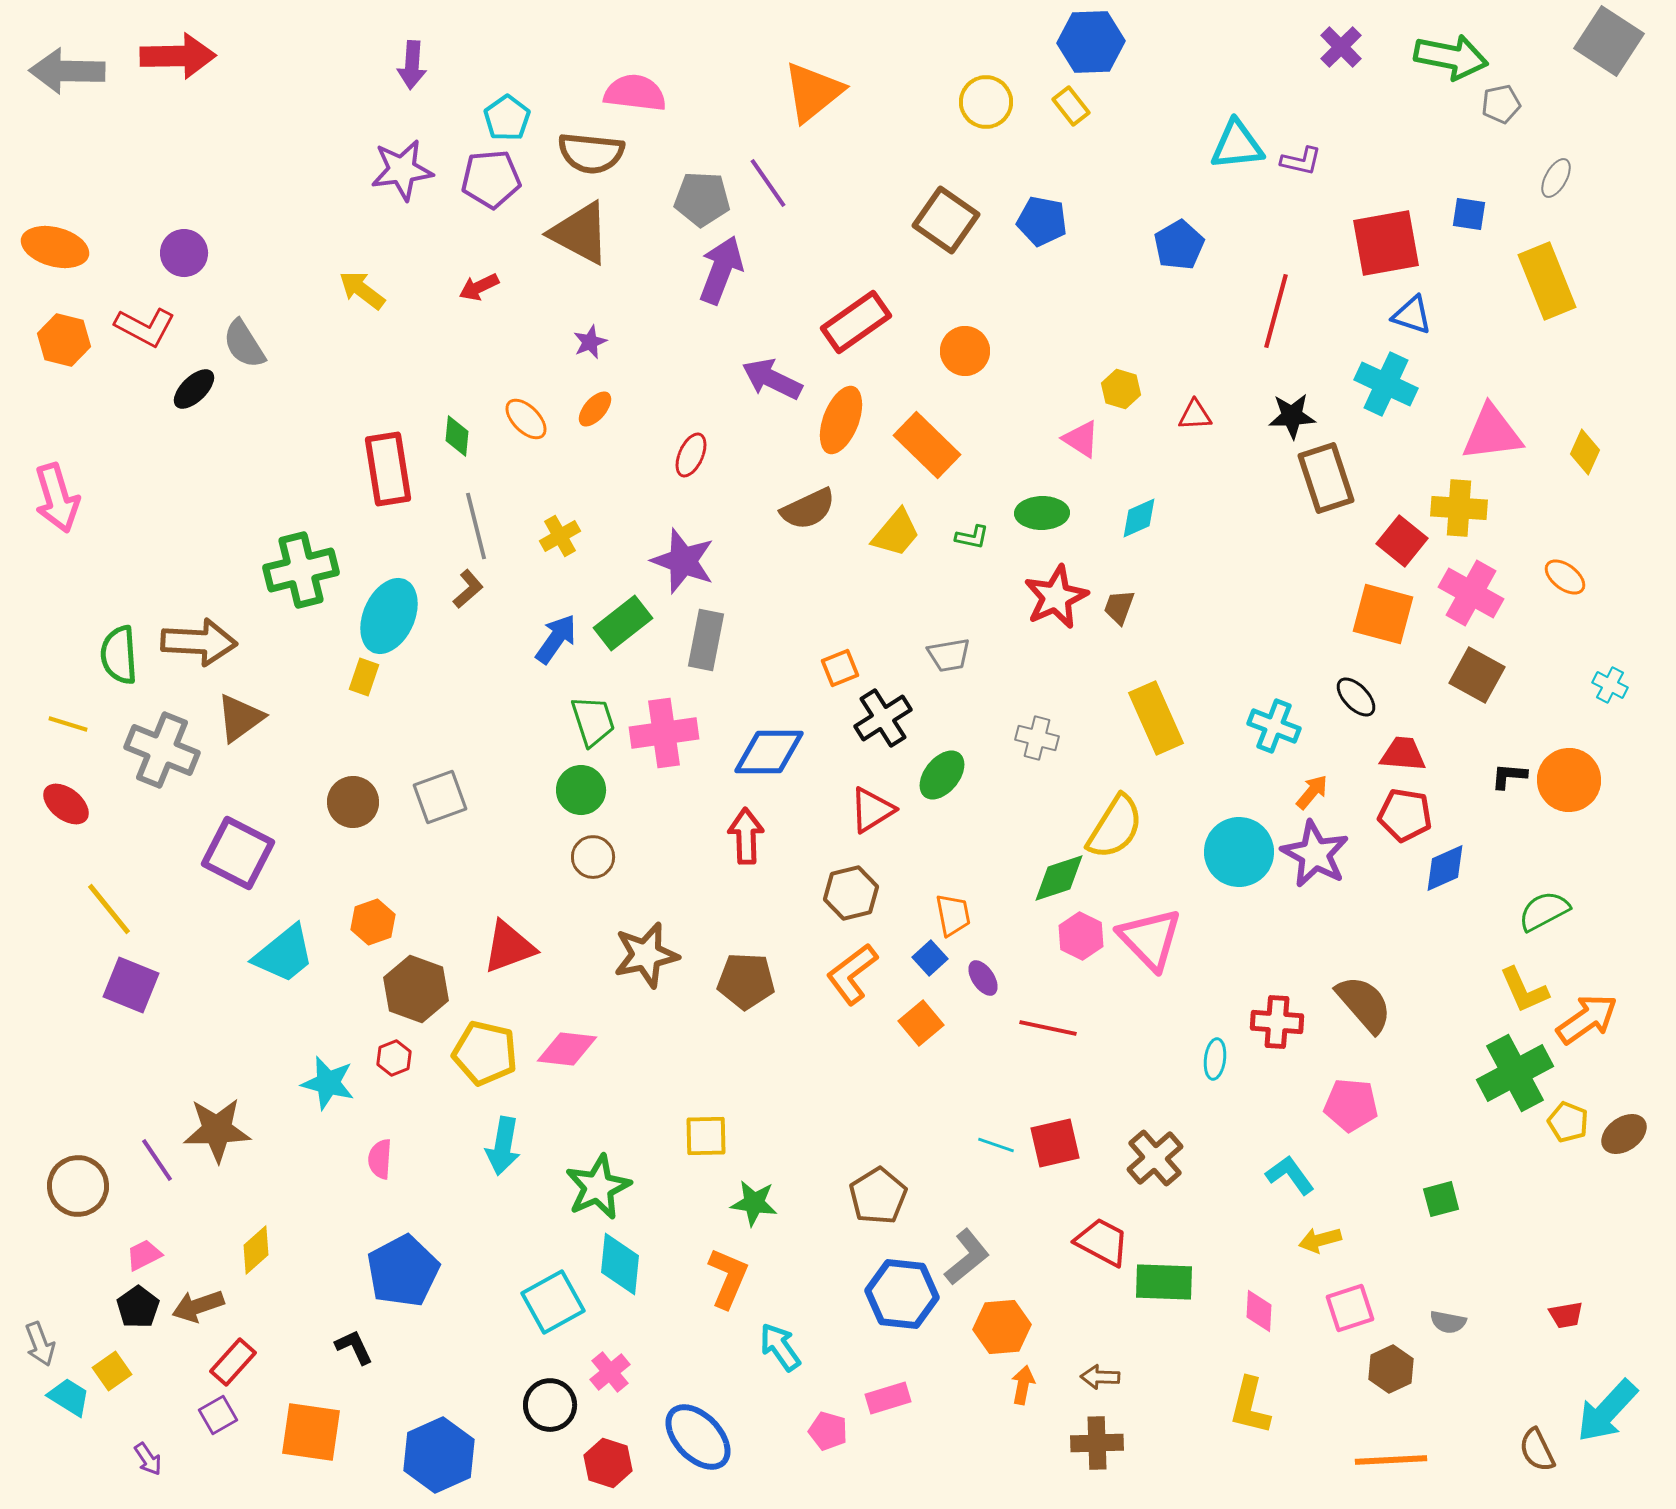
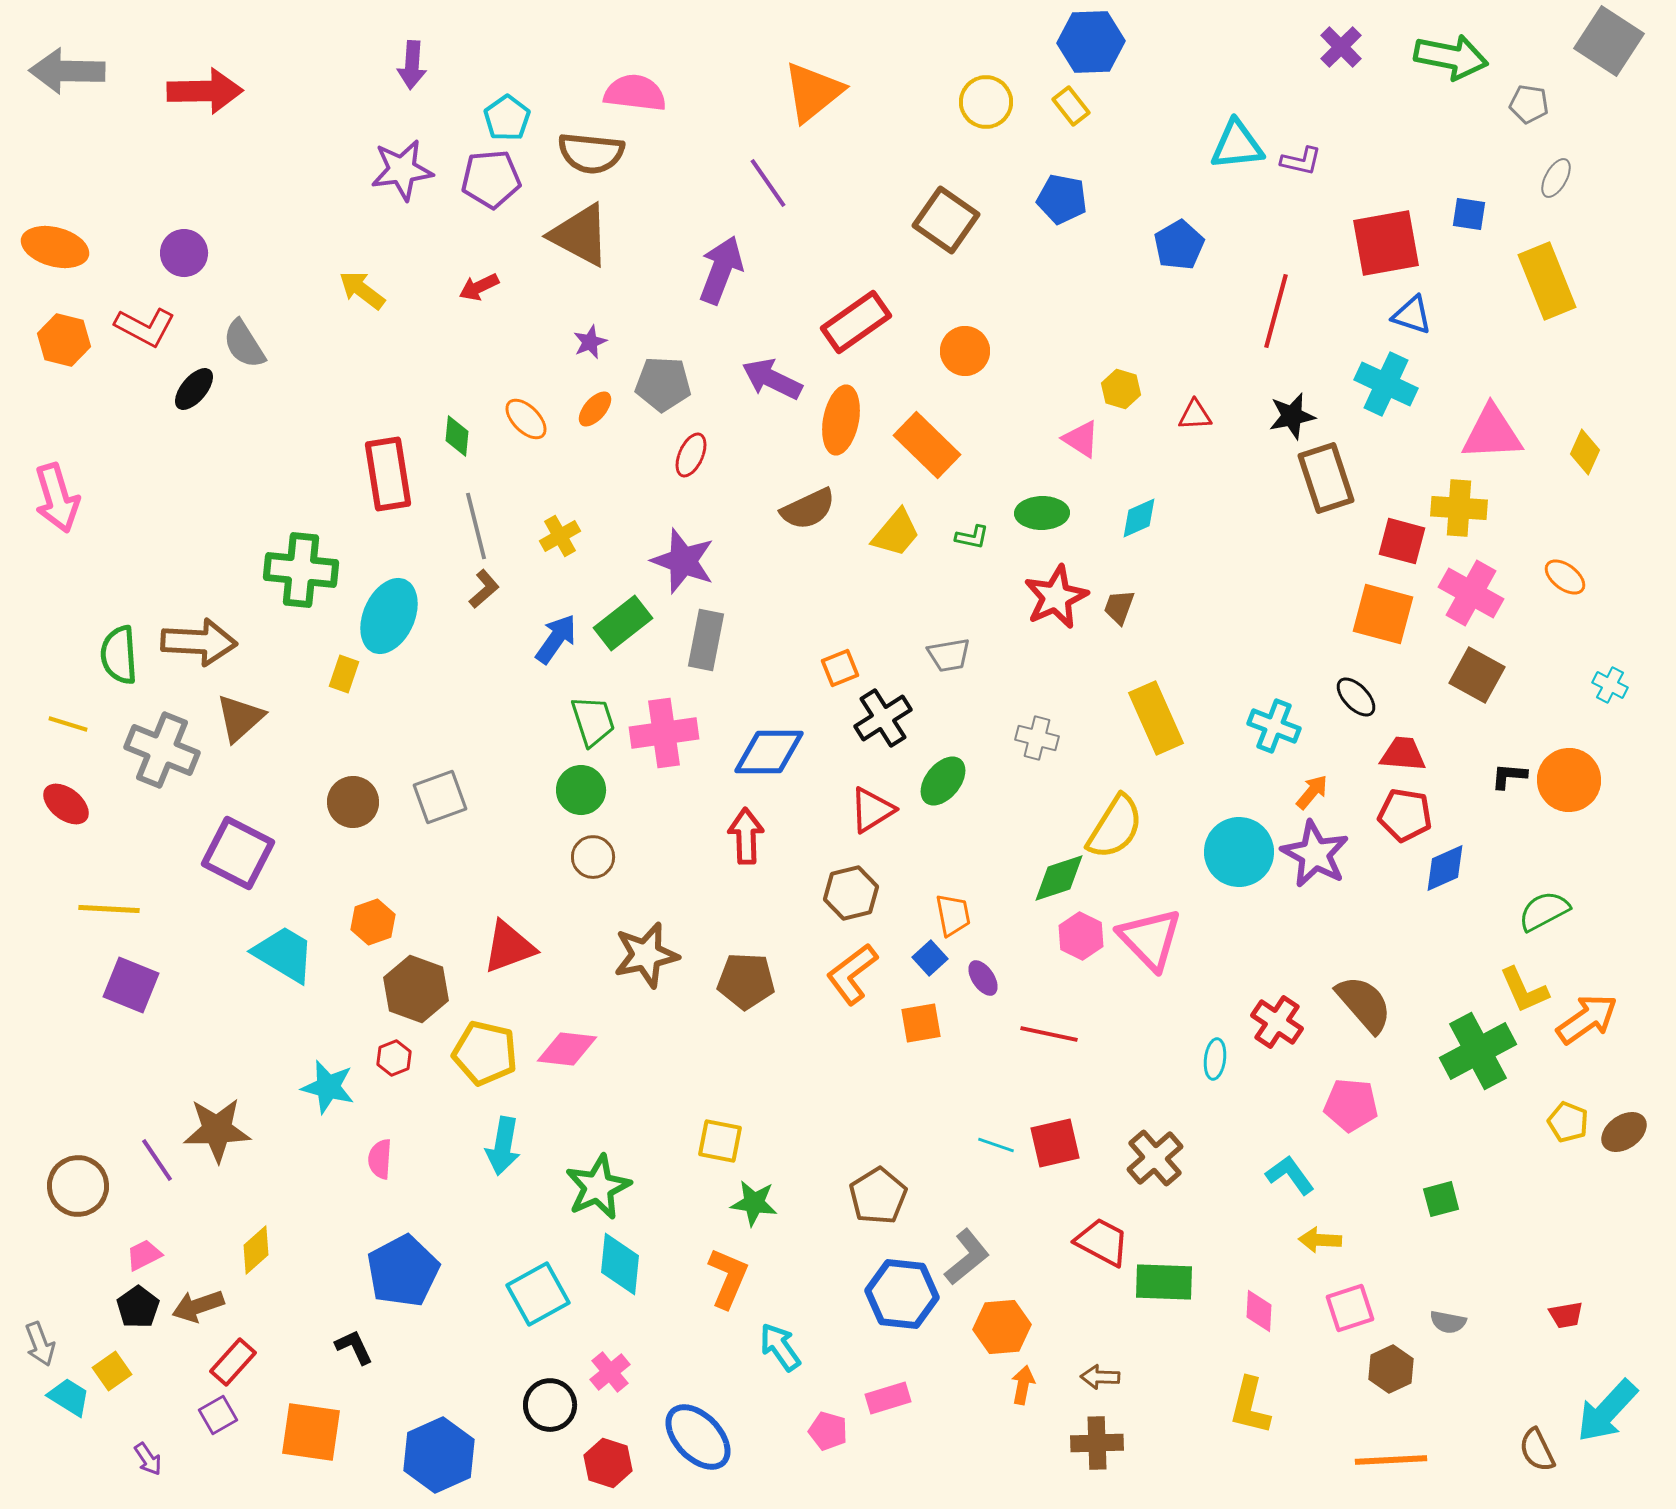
red arrow at (178, 56): moved 27 px right, 35 px down
gray pentagon at (1501, 104): moved 28 px right; rotated 21 degrees clockwise
gray pentagon at (702, 199): moved 39 px left, 185 px down
blue pentagon at (1042, 221): moved 20 px right, 22 px up
brown triangle at (580, 233): moved 2 px down
black ellipse at (194, 389): rotated 6 degrees counterclockwise
black star at (1292, 416): rotated 9 degrees counterclockwise
orange ellipse at (841, 420): rotated 10 degrees counterclockwise
pink triangle at (1492, 433): rotated 4 degrees clockwise
red rectangle at (388, 469): moved 5 px down
red square at (1402, 541): rotated 24 degrees counterclockwise
green cross at (301, 570): rotated 20 degrees clockwise
brown L-shape at (468, 589): moved 16 px right
yellow rectangle at (364, 677): moved 20 px left, 3 px up
brown triangle at (240, 718): rotated 6 degrees counterclockwise
green ellipse at (942, 775): moved 1 px right, 6 px down
yellow line at (109, 909): rotated 48 degrees counterclockwise
cyan trapezoid at (284, 954): rotated 110 degrees counterclockwise
red cross at (1277, 1022): rotated 30 degrees clockwise
orange square at (921, 1023): rotated 30 degrees clockwise
red line at (1048, 1028): moved 1 px right, 6 px down
green cross at (1515, 1073): moved 37 px left, 22 px up
cyan star at (328, 1083): moved 4 px down
brown ellipse at (1624, 1134): moved 2 px up
yellow square at (706, 1136): moved 14 px right, 5 px down; rotated 12 degrees clockwise
yellow arrow at (1320, 1240): rotated 18 degrees clockwise
cyan square at (553, 1302): moved 15 px left, 8 px up
